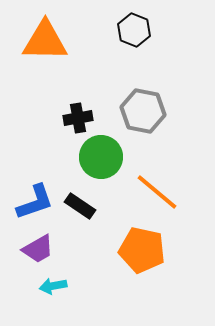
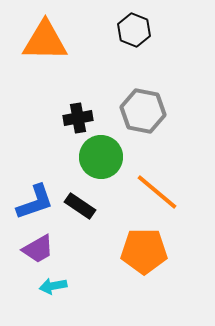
orange pentagon: moved 2 px right, 1 px down; rotated 12 degrees counterclockwise
